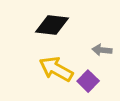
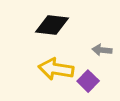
yellow arrow: rotated 20 degrees counterclockwise
